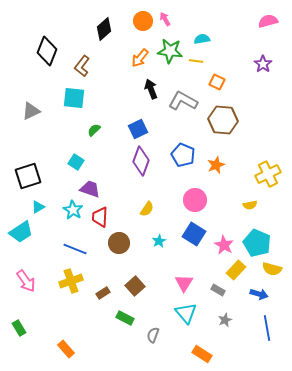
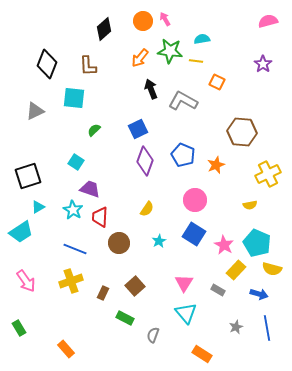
black diamond at (47, 51): moved 13 px down
brown L-shape at (82, 66): moved 6 px right; rotated 40 degrees counterclockwise
gray triangle at (31, 111): moved 4 px right
brown hexagon at (223, 120): moved 19 px right, 12 px down
purple diamond at (141, 161): moved 4 px right
brown rectangle at (103, 293): rotated 32 degrees counterclockwise
gray star at (225, 320): moved 11 px right, 7 px down
